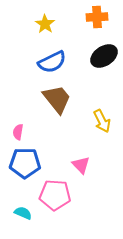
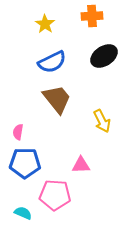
orange cross: moved 5 px left, 1 px up
pink triangle: rotated 48 degrees counterclockwise
